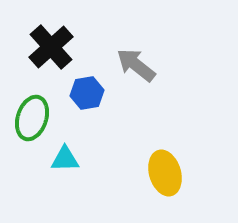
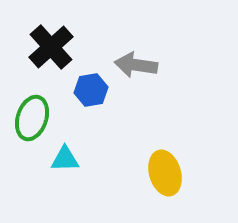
gray arrow: rotated 30 degrees counterclockwise
blue hexagon: moved 4 px right, 3 px up
